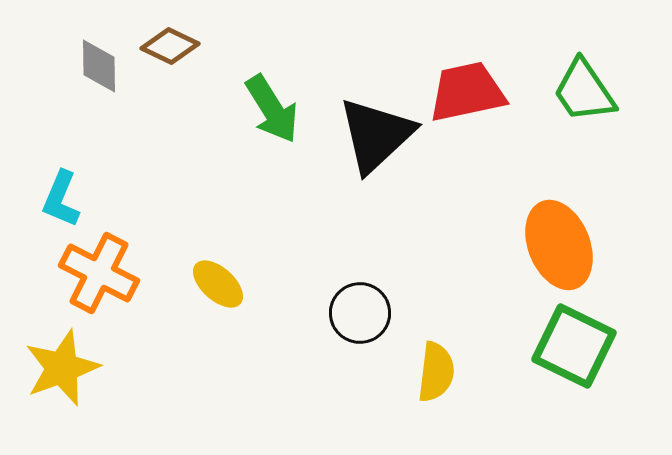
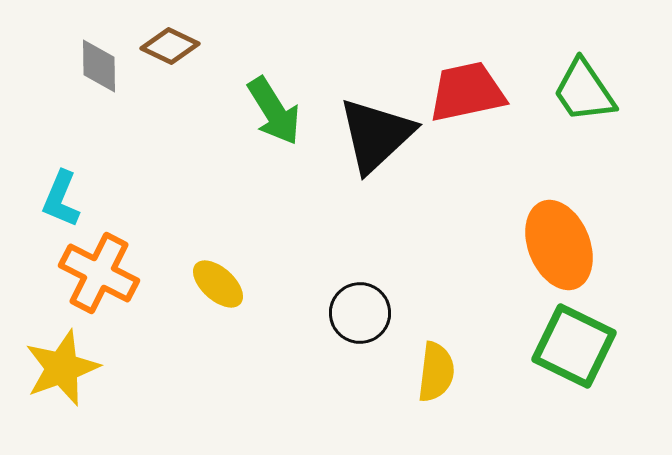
green arrow: moved 2 px right, 2 px down
